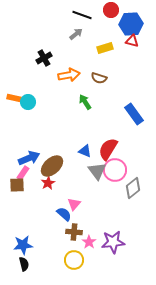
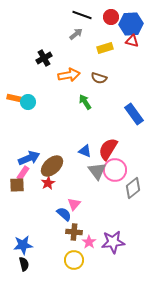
red circle: moved 7 px down
